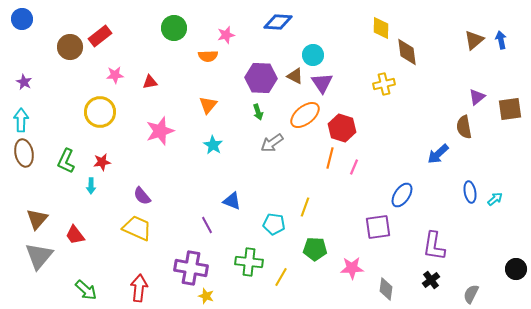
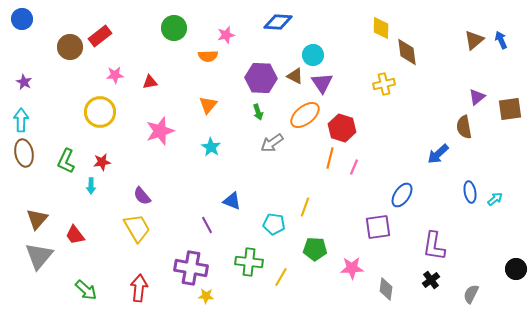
blue arrow at (501, 40): rotated 12 degrees counterclockwise
cyan star at (213, 145): moved 2 px left, 2 px down
yellow trapezoid at (137, 228): rotated 36 degrees clockwise
yellow star at (206, 296): rotated 14 degrees counterclockwise
